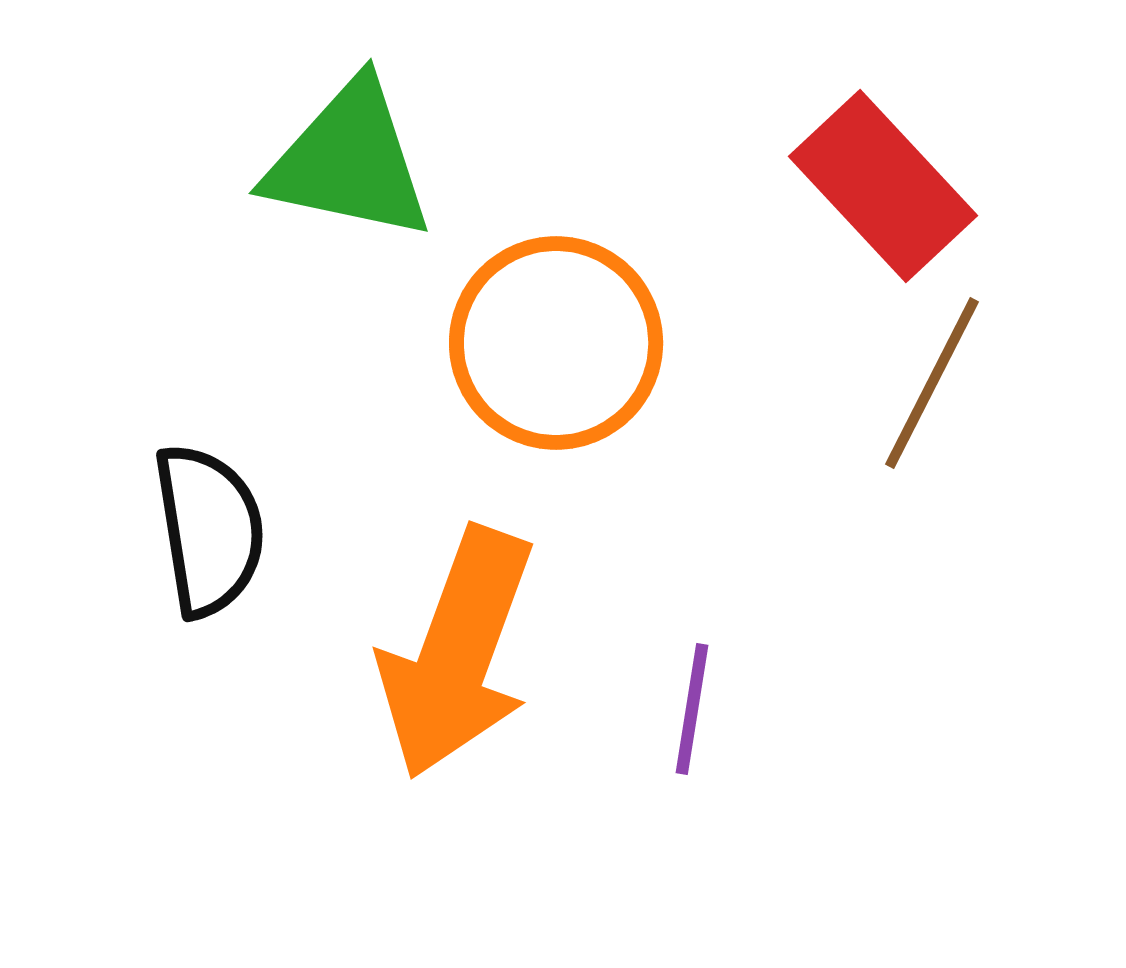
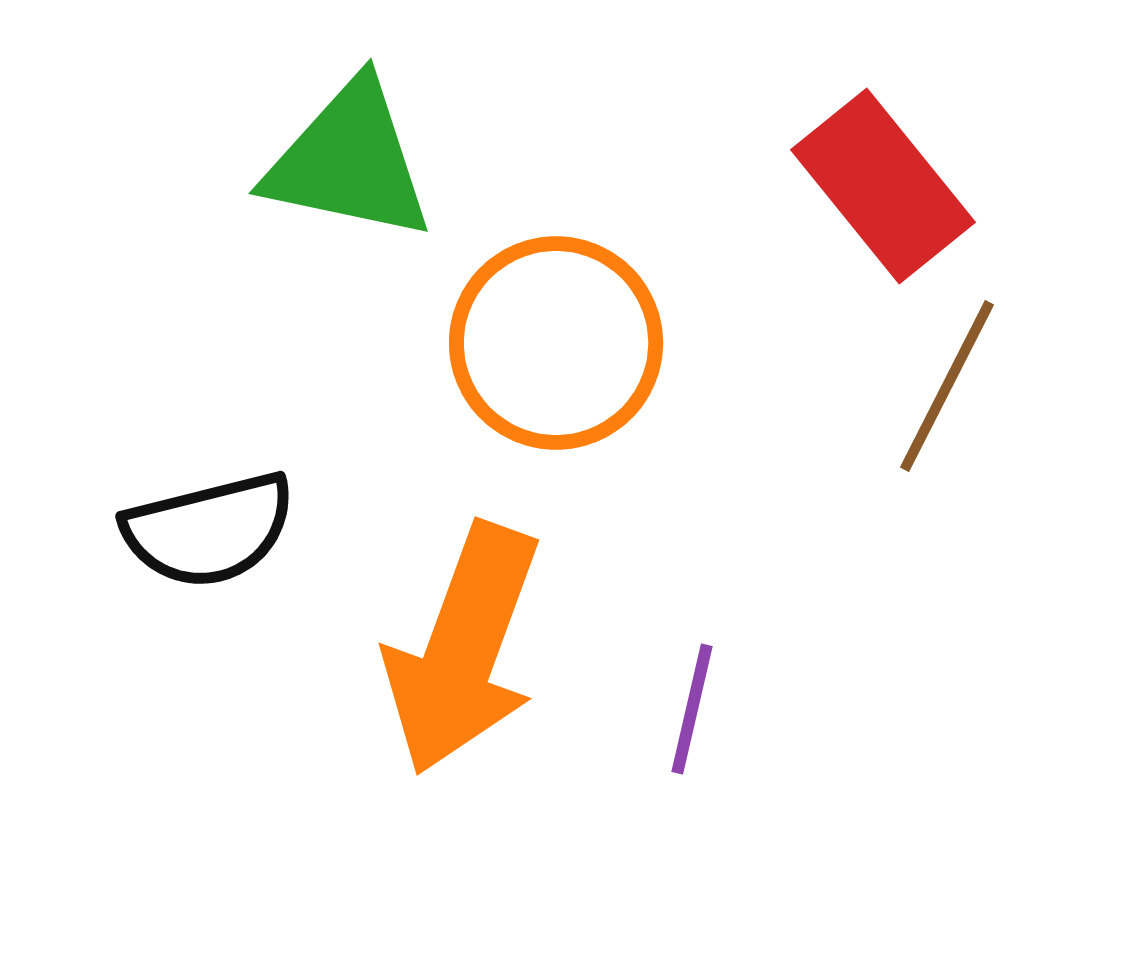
red rectangle: rotated 4 degrees clockwise
brown line: moved 15 px right, 3 px down
black semicircle: rotated 85 degrees clockwise
orange arrow: moved 6 px right, 4 px up
purple line: rotated 4 degrees clockwise
